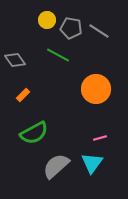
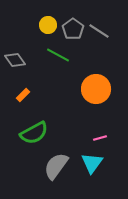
yellow circle: moved 1 px right, 5 px down
gray pentagon: moved 2 px right, 1 px down; rotated 25 degrees clockwise
gray semicircle: rotated 12 degrees counterclockwise
